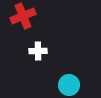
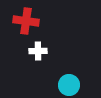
red cross: moved 3 px right, 5 px down; rotated 30 degrees clockwise
